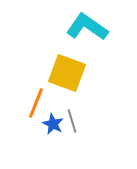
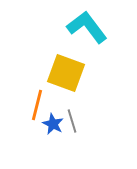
cyan L-shape: rotated 18 degrees clockwise
yellow square: moved 1 px left
orange line: moved 1 px right, 2 px down; rotated 8 degrees counterclockwise
